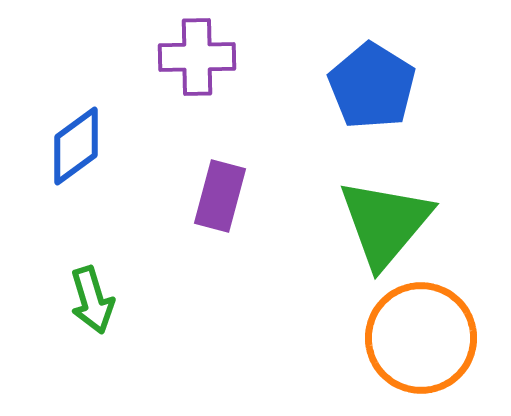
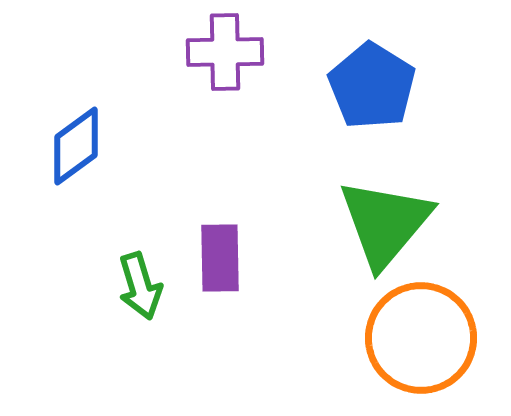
purple cross: moved 28 px right, 5 px up
purple rectangle: moved 62 px down; rotated 16 degrees counterclockwise
green arrow: moved 48 px right, 14 px up
